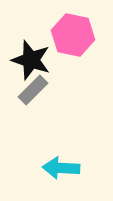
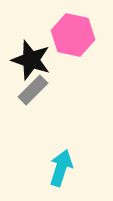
cyan arrow: rotated 105 degrees clockwise
